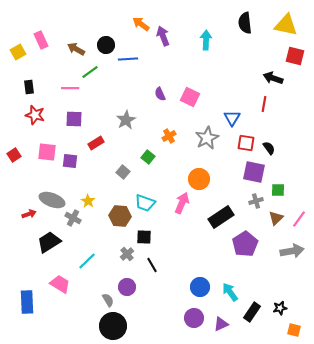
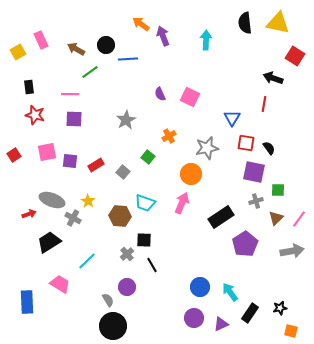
yellow triangle at (286, 25): moved 8 px left, 2 px up
red square at (295, 56): rotated 18 degrees clockwise
pink line at (70, 88): moved 6 px down
gray star at (207, 138): moved 10 px down; rotated 15 degrees clockwise
red rectangle at (96, 143): moved 22 px down
pink square at (47, 152): rotated 18 degrees counterclockwise
orange circle at (199, 179): moved 8 px left, 5 px up
black square at (144, 237): moved 3 px down
black rectangle at (252, 312): moved 2 px left, 1 px down
orange square at (294, 330): moved 3 px left, 1 px down
